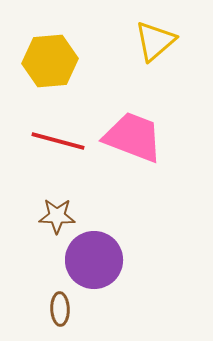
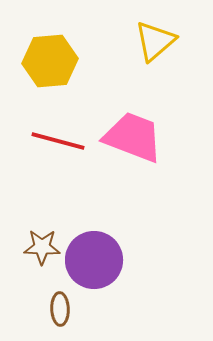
brown star: moved 15 px left, 31 px down
